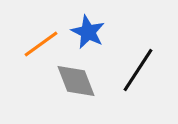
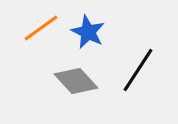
orange line: moved 16 px up
gray diamond: rotated 21 degrees counterclockwise
